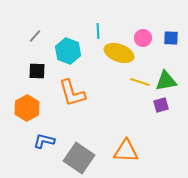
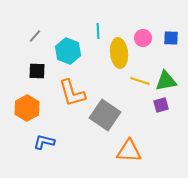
yellow ellipse: rotated 64 degrees clockwise
yellow line: moved 1 px up
blue L-shape: moved 1 px down
orange triangle: moved 3 px right
gray square: moved 26 px right, 43 px up
